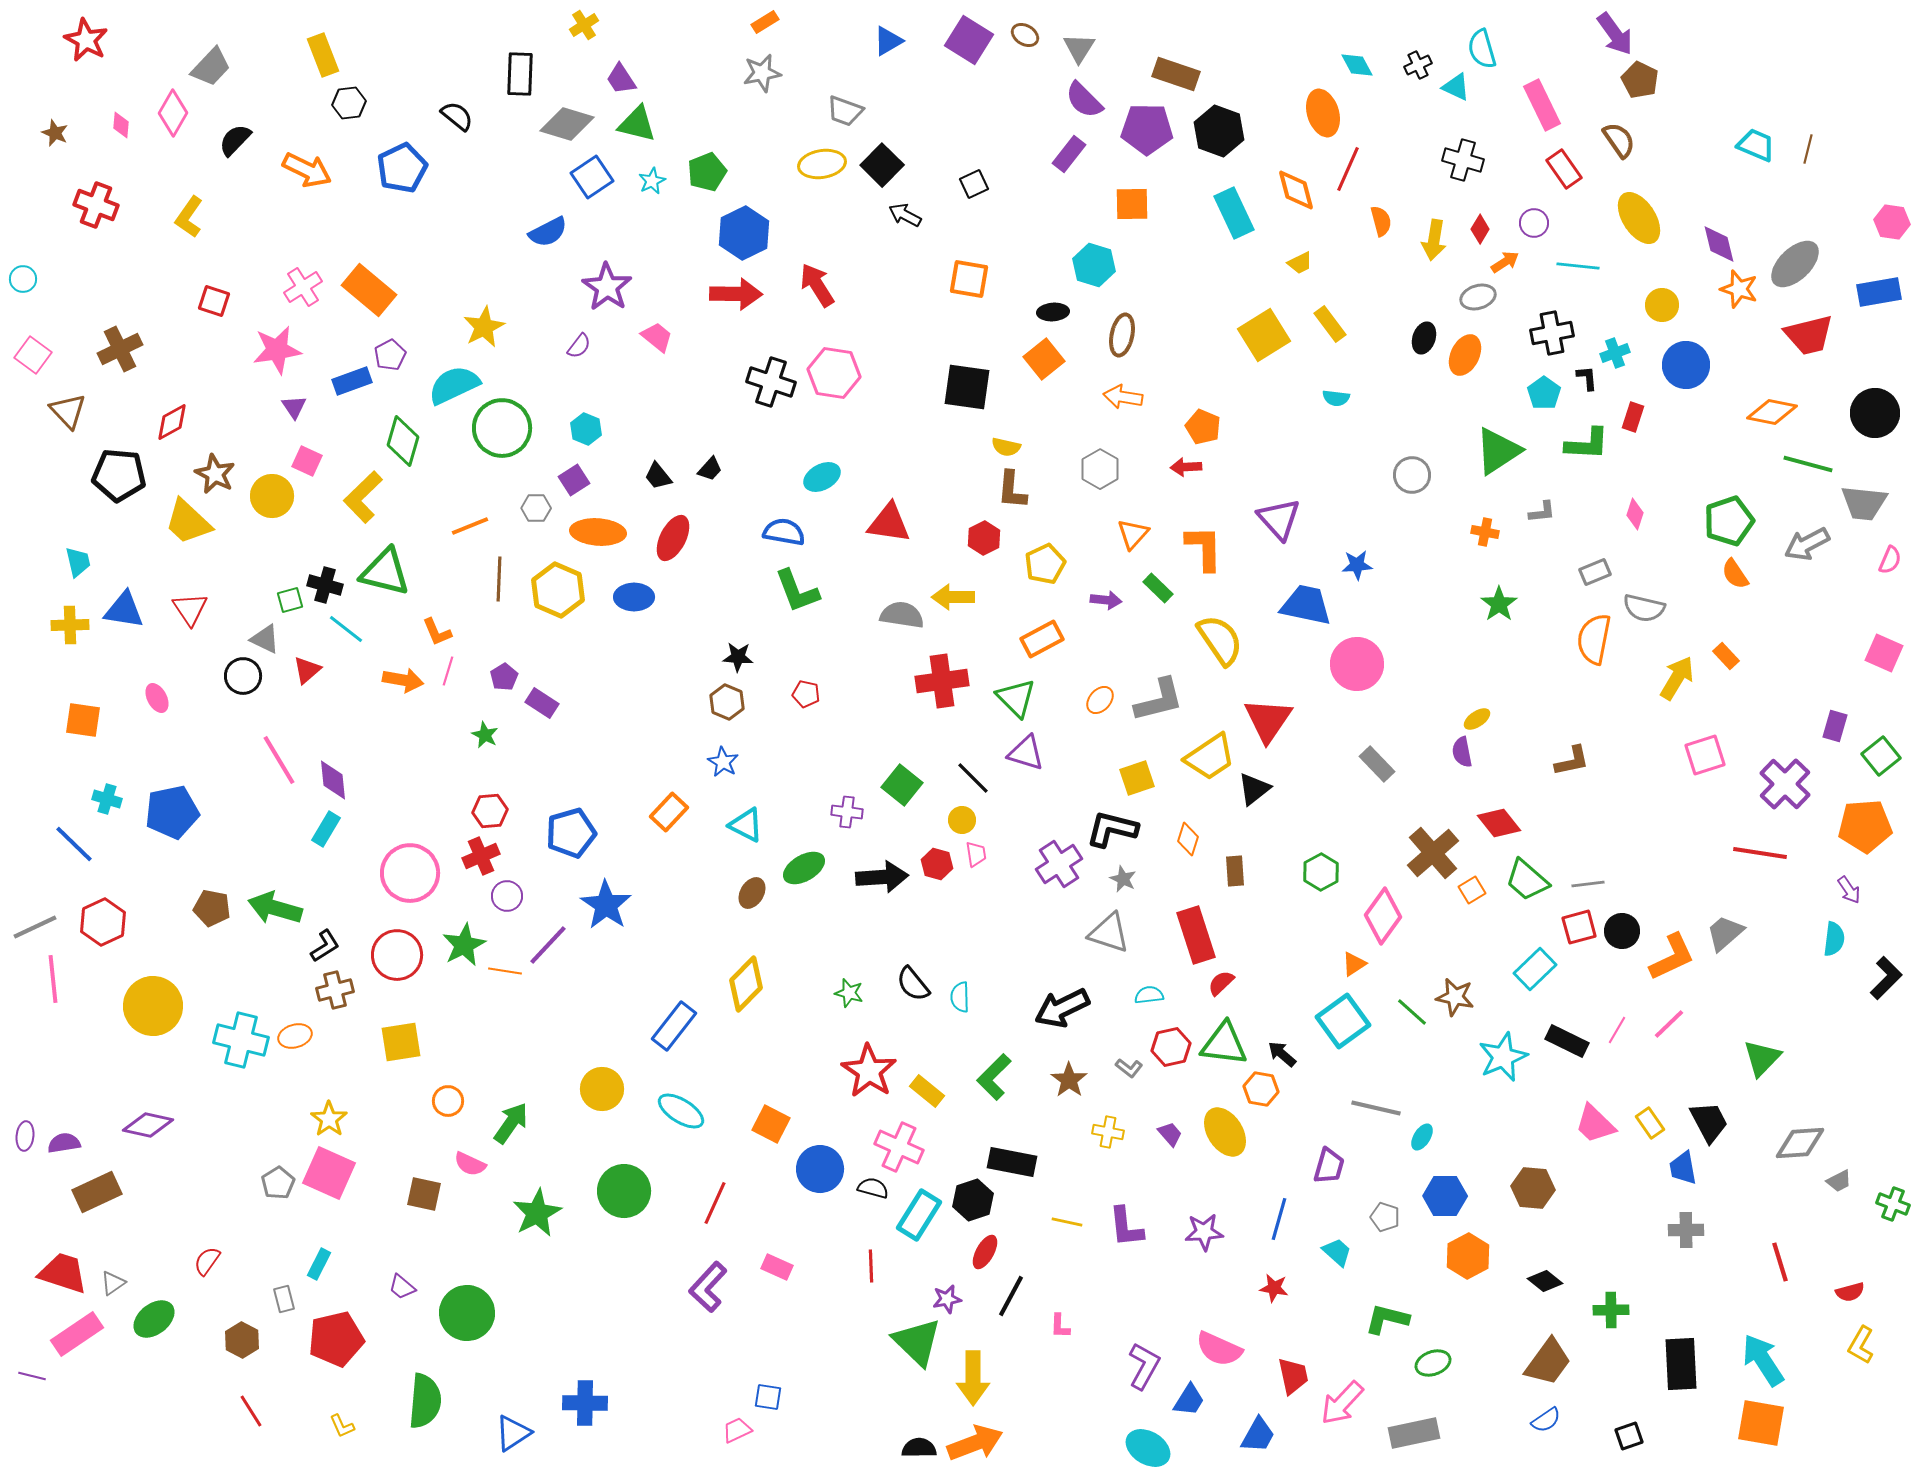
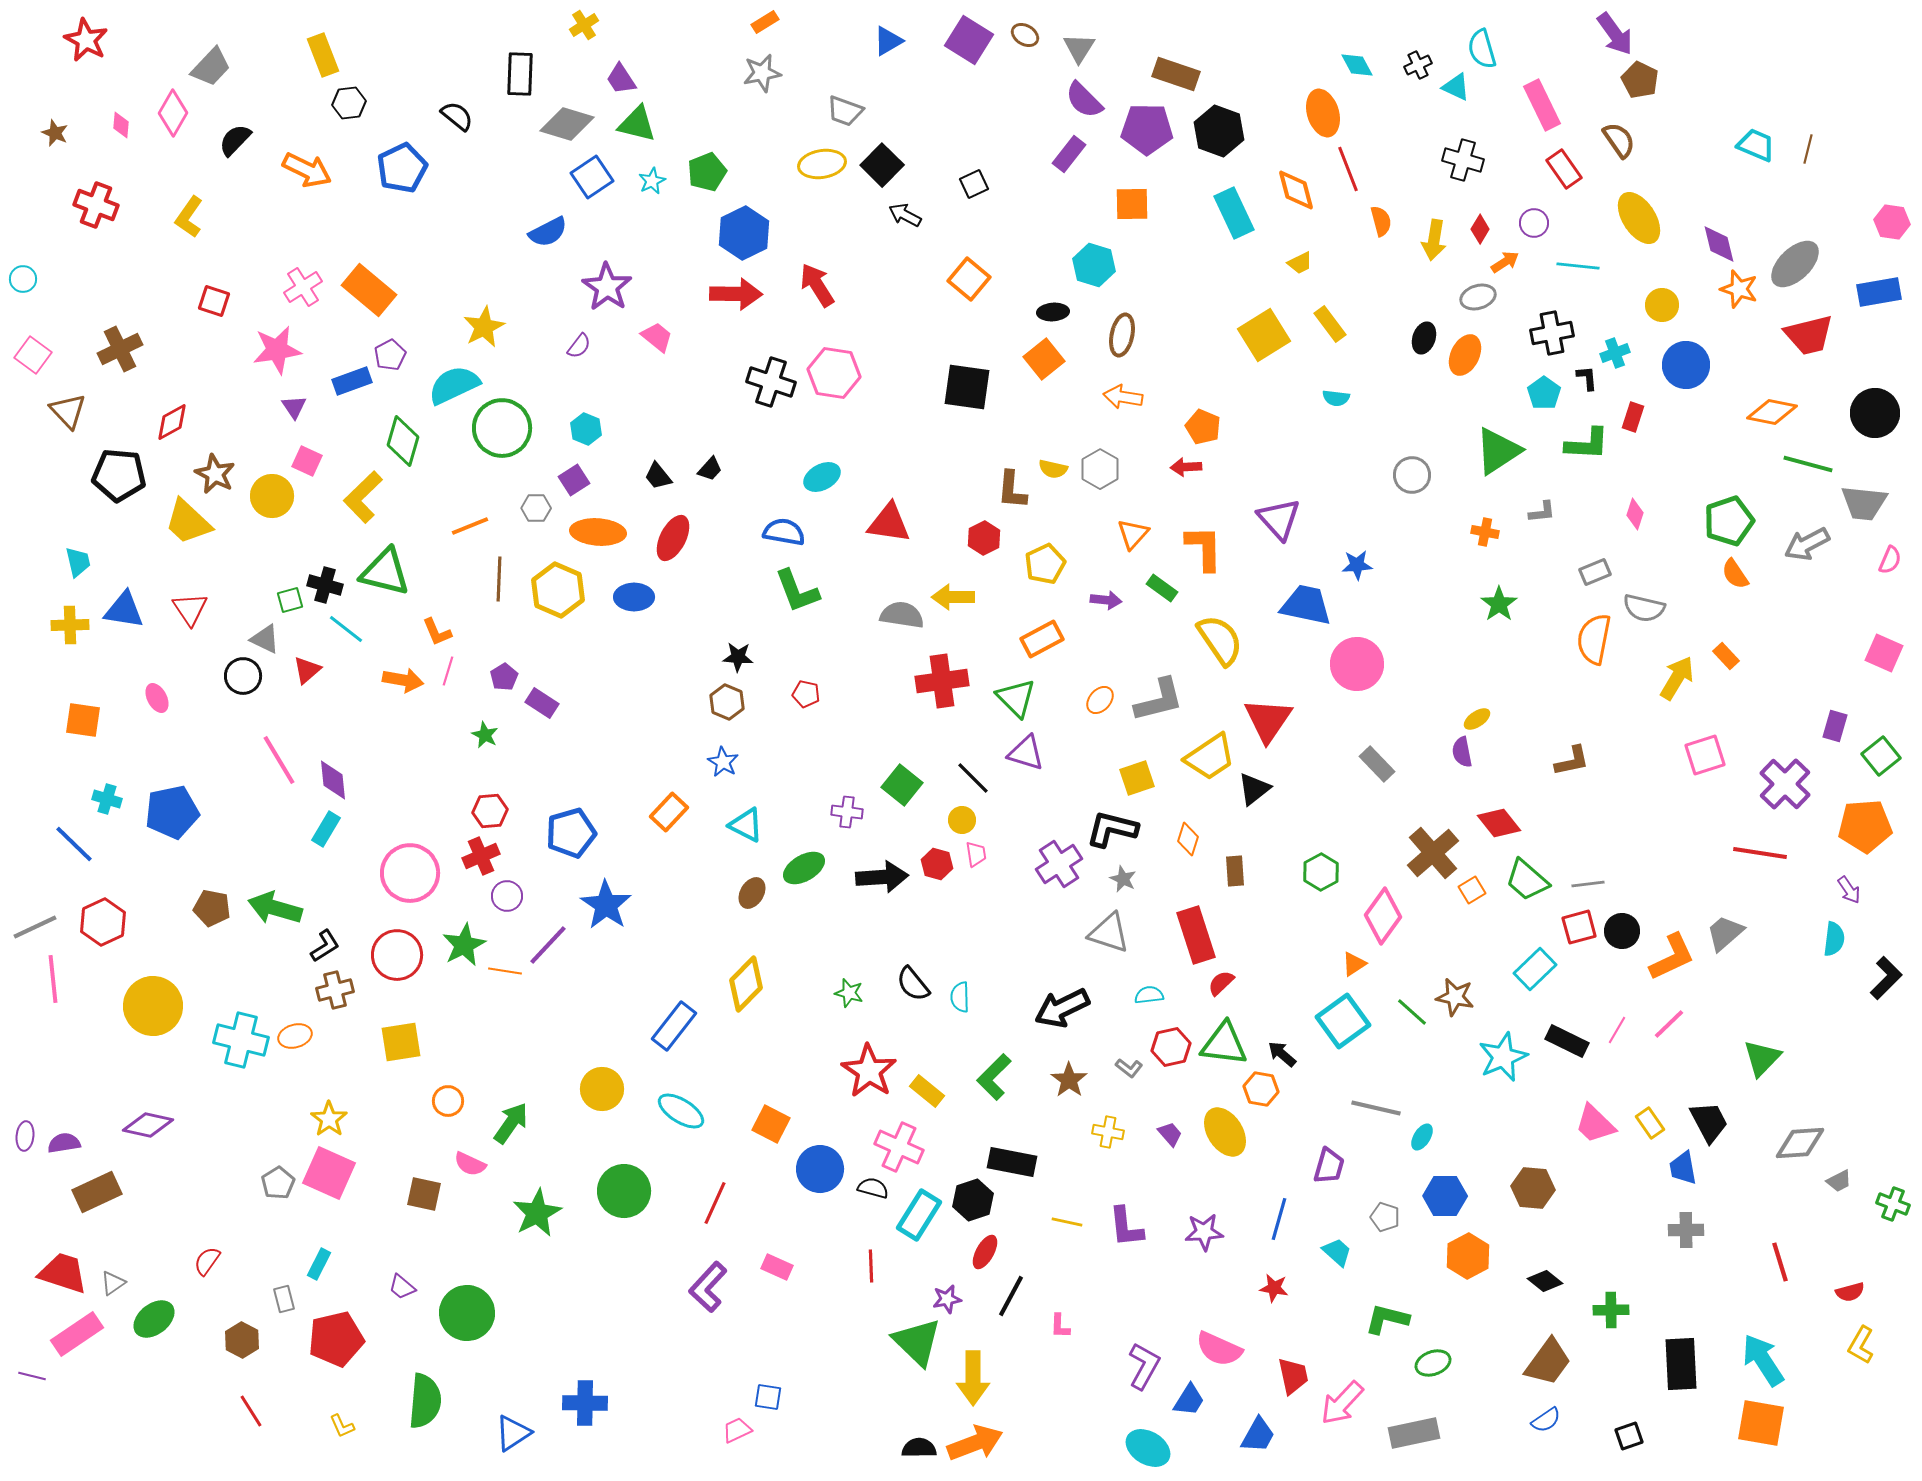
red line at (1348, 169): rotated 45 degrees counterclockwise
orange square at (969, 279): rotated 30 degrees clockwise
yellow semicircle at (1006, 447): moved 47 px right, 22 px down
green rectangle at (1158, 588): moved 4 px right; rotated 8 degrees counterclockwise
